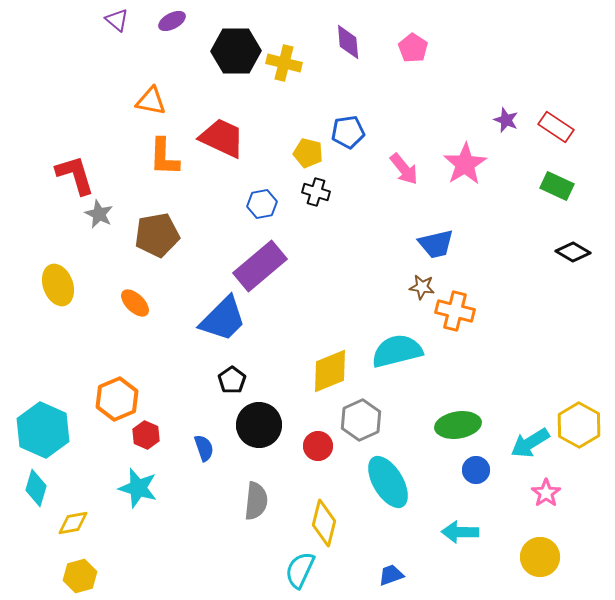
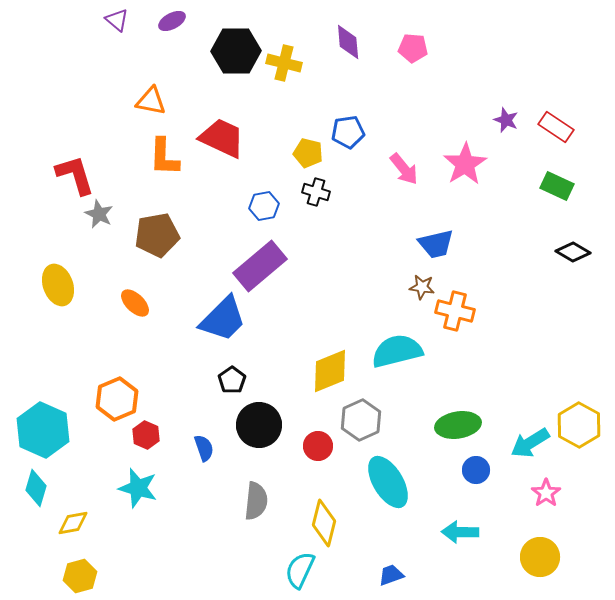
pink pentagon at (413, 48): rotated 28 degrees counterclockwise
blue hexagon at (262, 204): moved 2 px right, 2 px down
